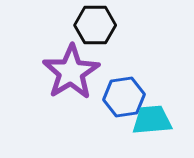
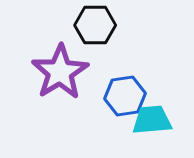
purple star: moved 11 px left
blue hexagon: moved 1 px right, 1 px up
